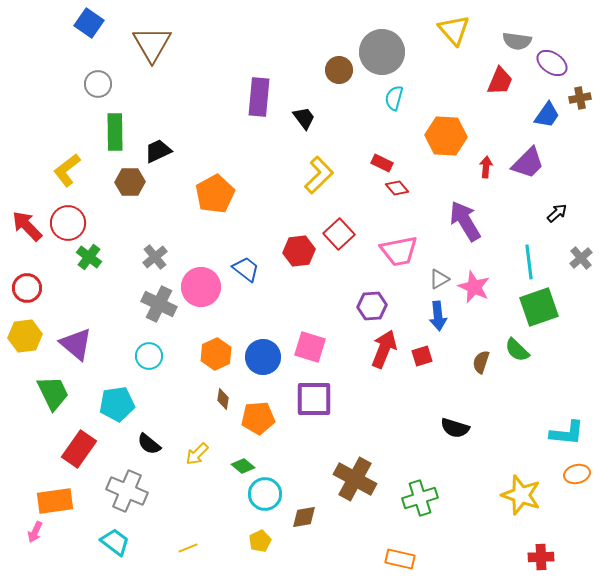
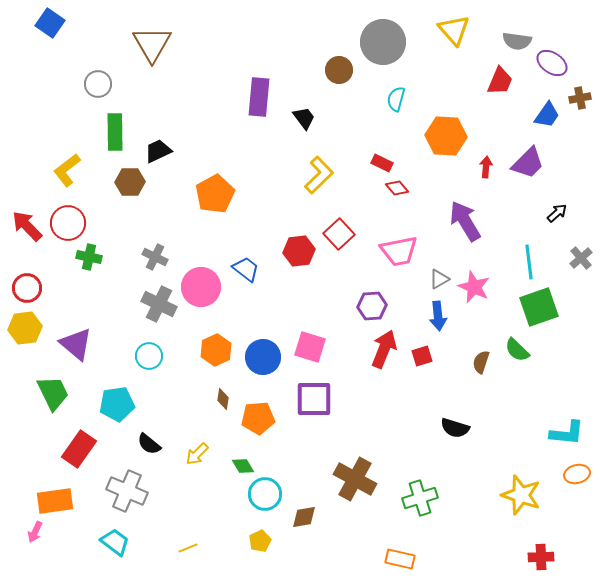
blue square at (89, 23): moved 39 px left
gray circle at (382, 52): moved 1 px right, 10 px up
cyan semicircle at (394, 98): moved 2 px right, 1 px down
green cross at (89, 257): rotated 25 degrees counterclockwise
gray cross at (155, 257): rotated 25 degrees counterclockwise
yellow hexagon at (25, 336): moved 8 px up
orange hexagon at (216, 354): moved 4 px up
green diamond at (243, 466): rotated 20 degrees clockwise
